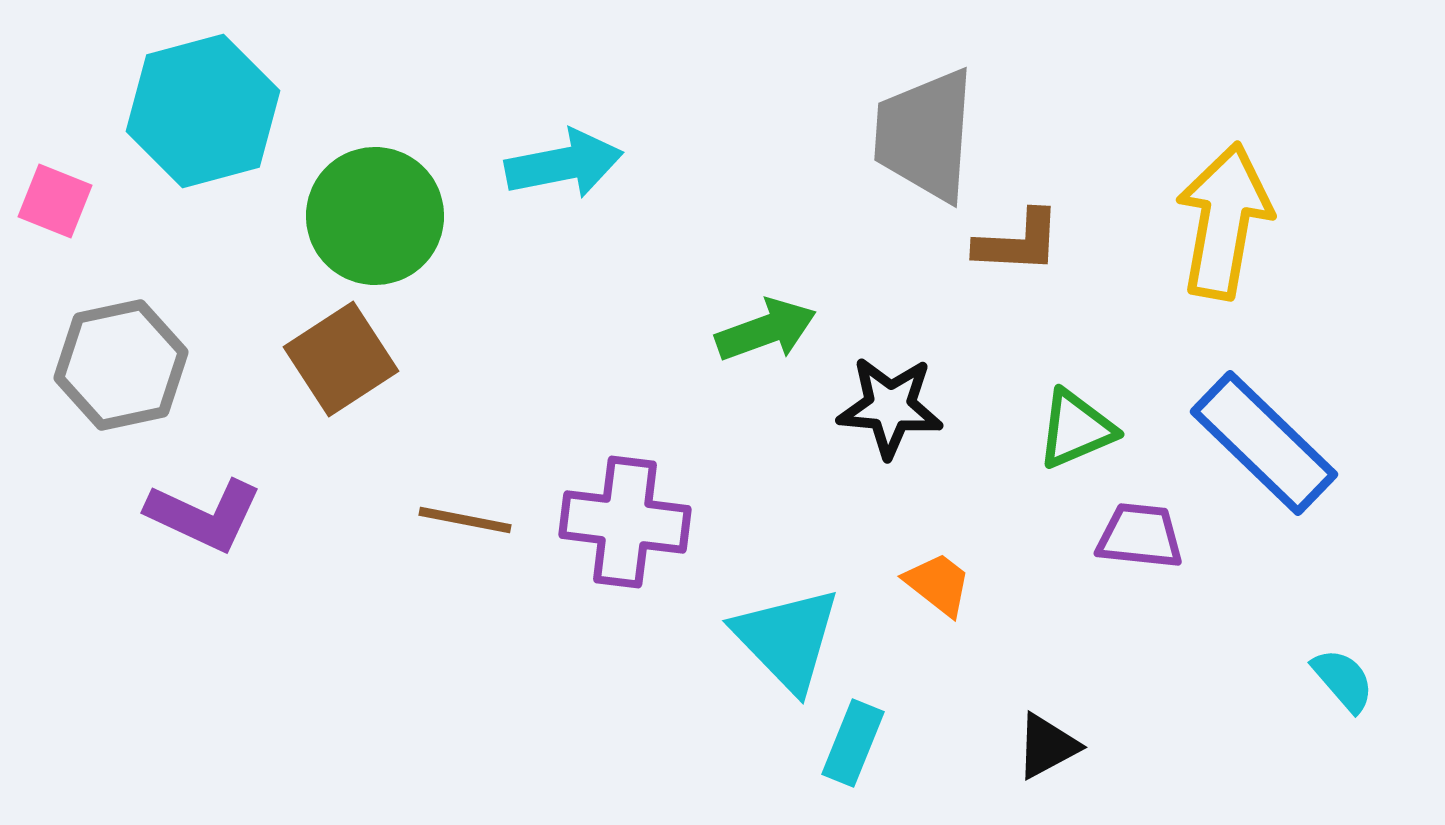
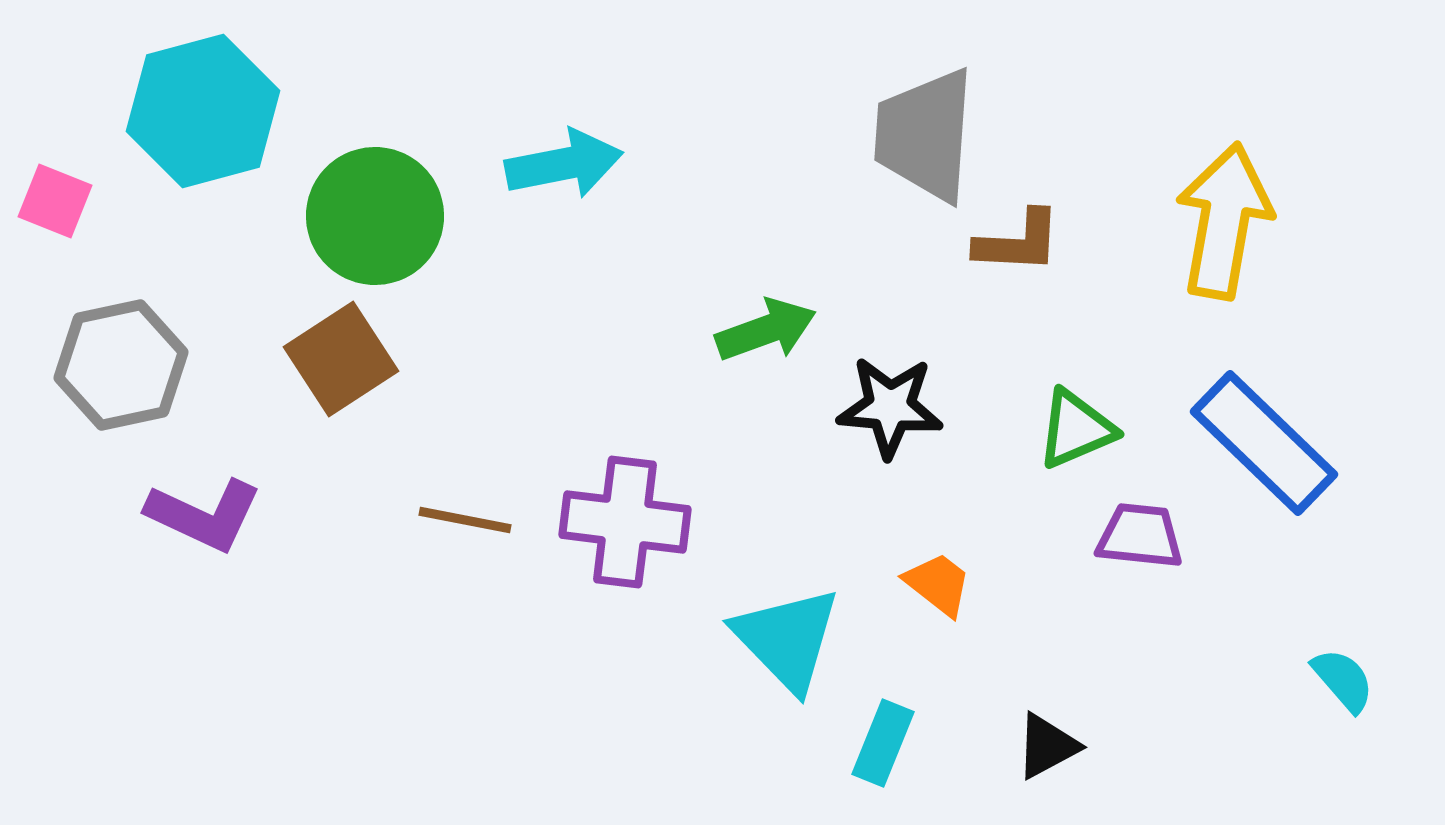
cyan rectangle: moved 30 px right
